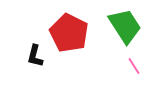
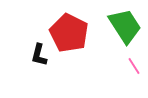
black L-shape: moved 4 px right, 1 px up
